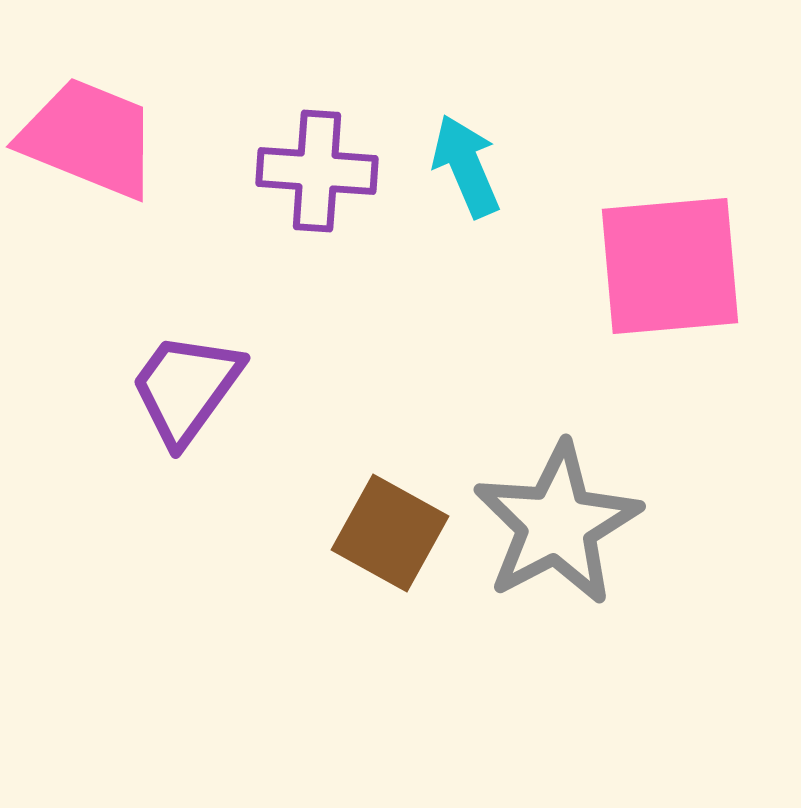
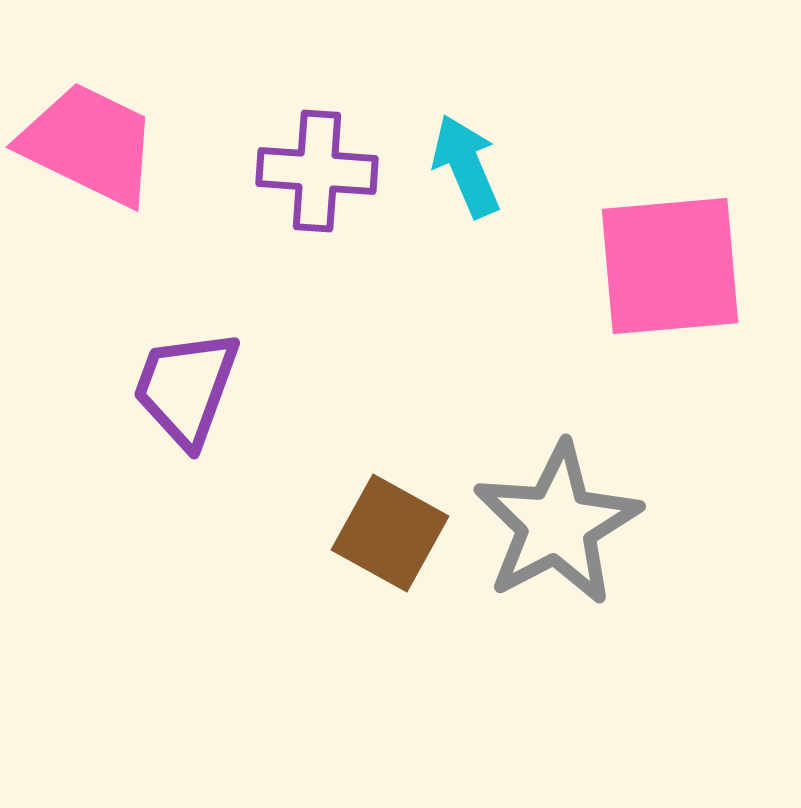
pink trapezoid: moved 6 px down; rotated 4 degrees clockwise
purple trapezoid: rotated 16 degrees counterclockwise
